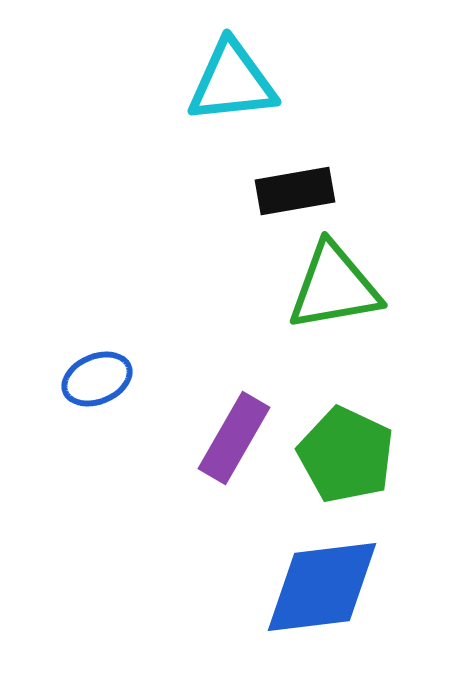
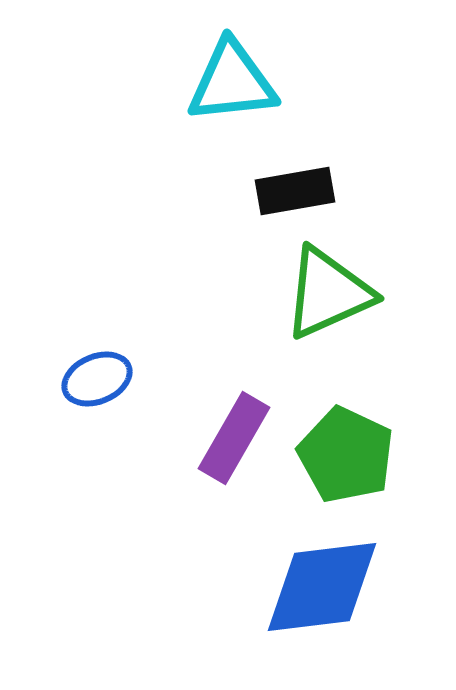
green triangle: moved 6 px left, 6 px down; rotated 14 degrees counterclockwise
